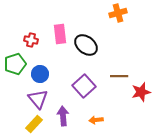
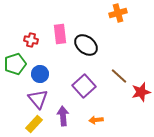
brown line: rotated 42 degrees clockwise
